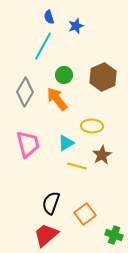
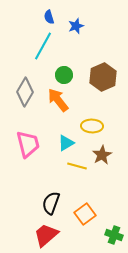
orange arrow: moved 1 px right, 1 px down
